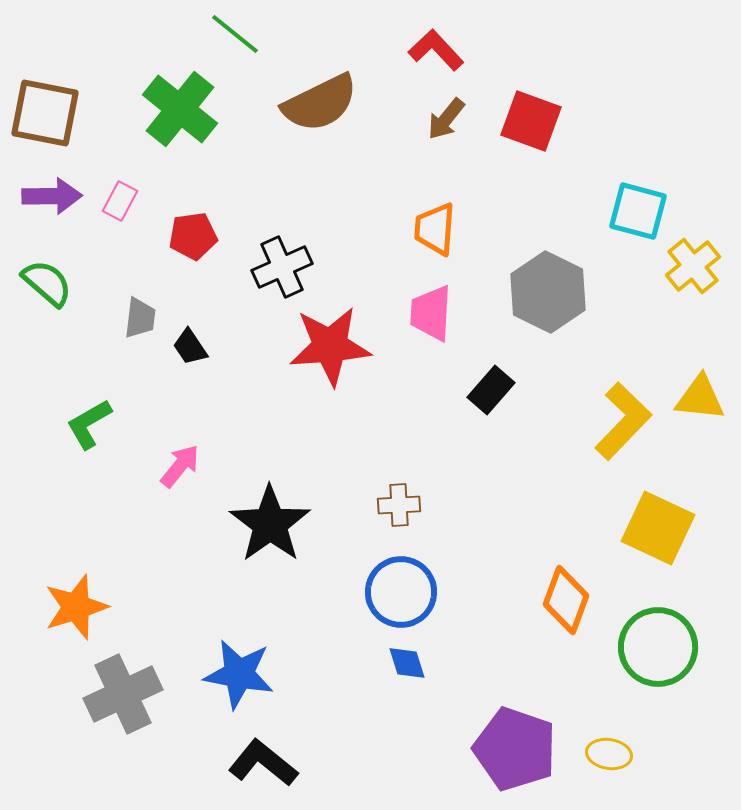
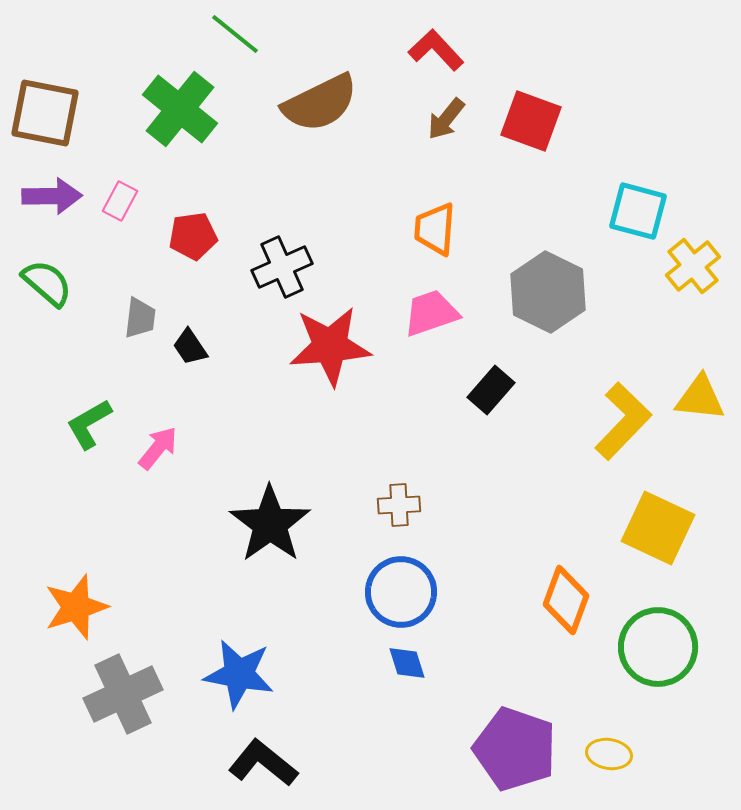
pink trapezoid: rotated 68 degrees clockwise
pink arrow: moved 22 px left, 18 px up
